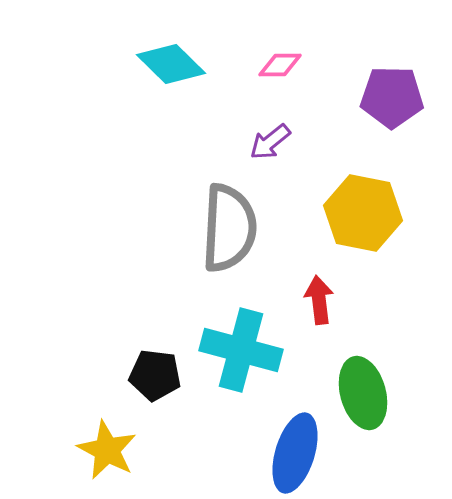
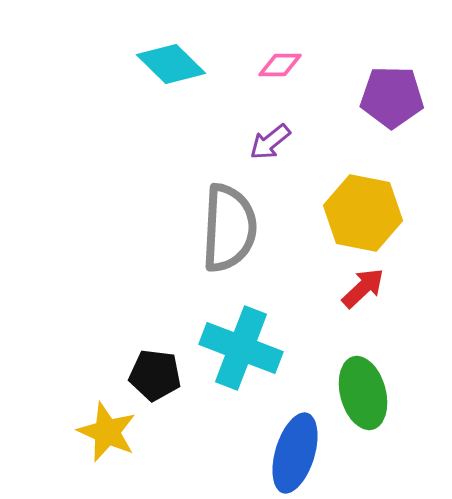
red arrow: moved 44 px right, 12 px up; rotated 54 degrees clockwise
cyan cross: moved 2 px up; rotated 6 degrees clockwise
yellow star: moved 18 px up; rotated 4 degrees counterclockwise
